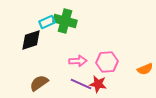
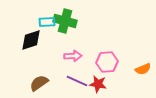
cyan rectangle: rotated 21 degrees clockwise
pink arrow: moved 5 px left, 5 px up
orange semicircle: moved 2 px left
purple line: moved 4 px left, 3 px up
